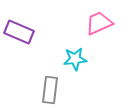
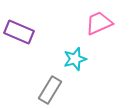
cyan star: rotated 10 degrees counterclockwise
gray rectangle: rotated 24 degrees clockwise
